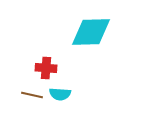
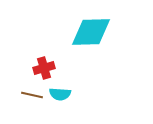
red cross: moved 2 px left; rotated 20 degrees counterclockwise
